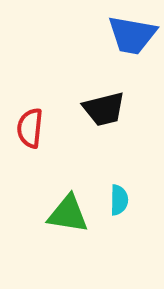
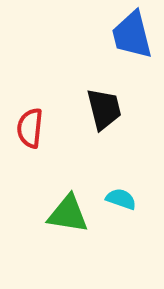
blue trapezoid: rotated 66 degrees clockwise
black trapezoid: rotated 90 degrees counterclockwise
cyan semicircle: moved 2 px right, 1 px up; rotated 72 degrees counterclockwise
